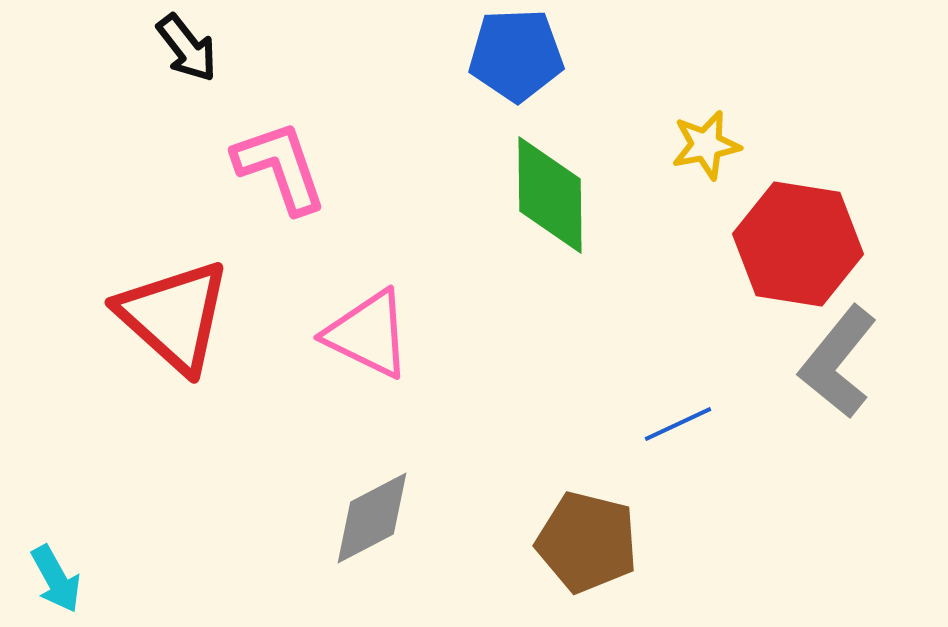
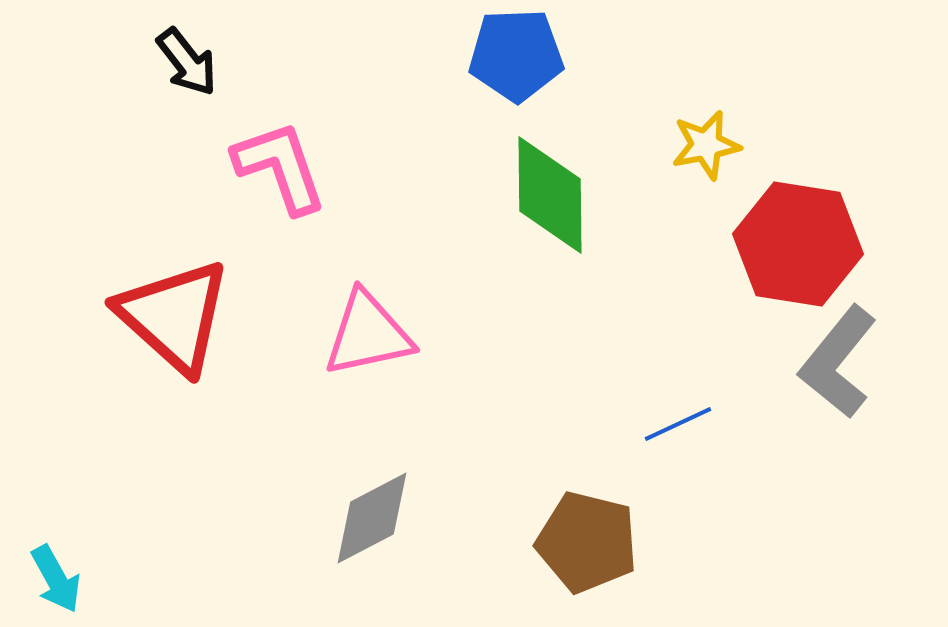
black arrow: moved 14 px down
pink triangle: rotated 38 degrees counterclockwise
